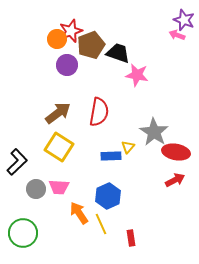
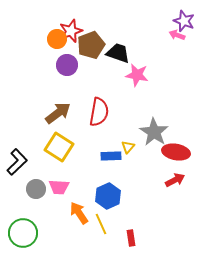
purple star: moved 1 px down
